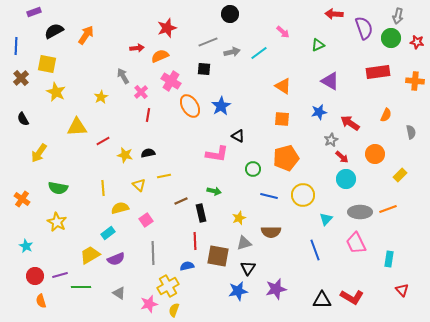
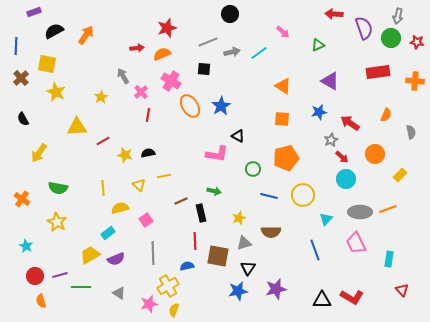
orange semicircle at (160, 56): moved 2 px right, 2 px up
